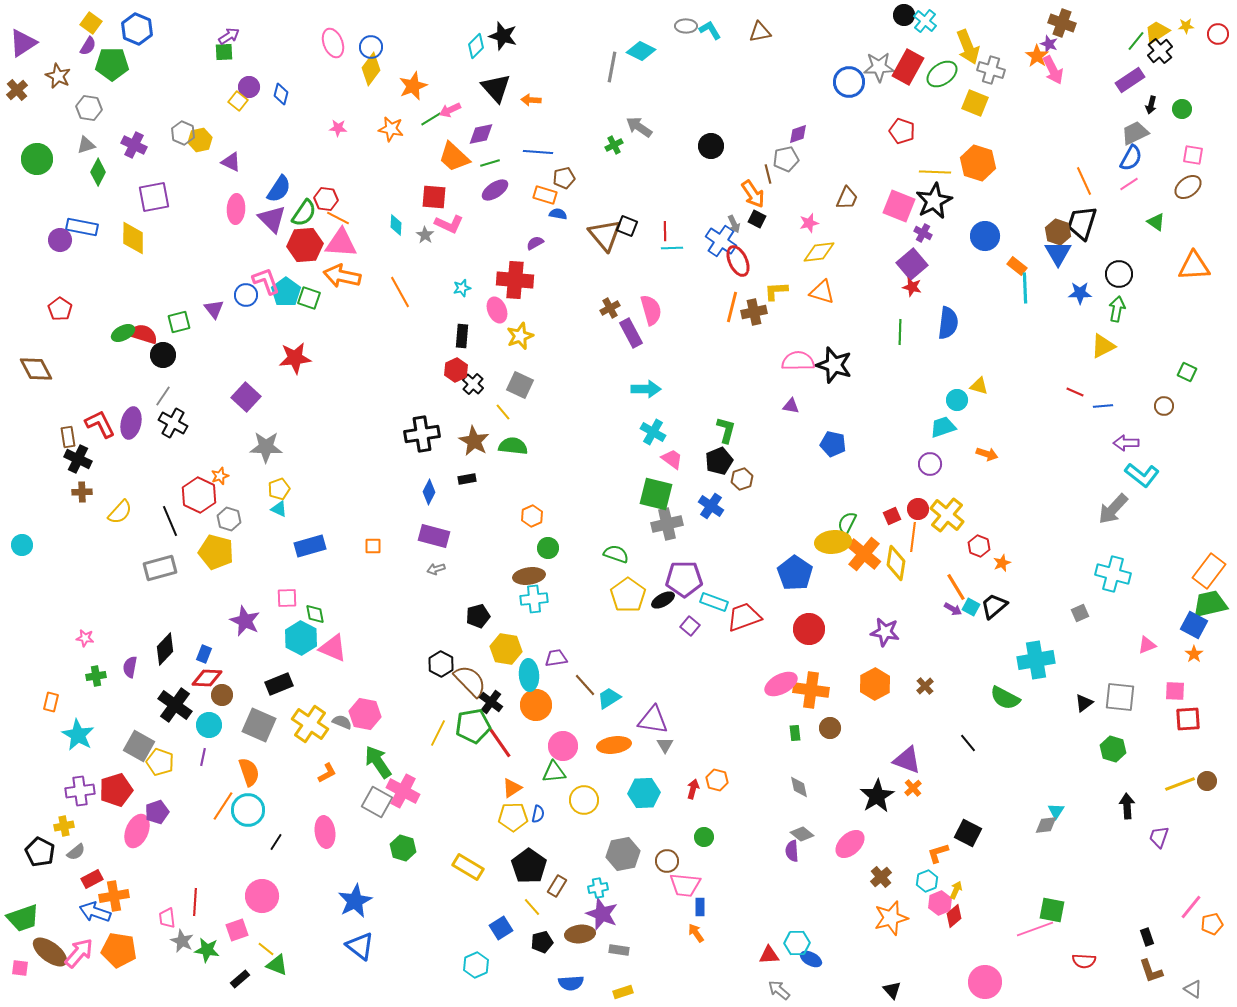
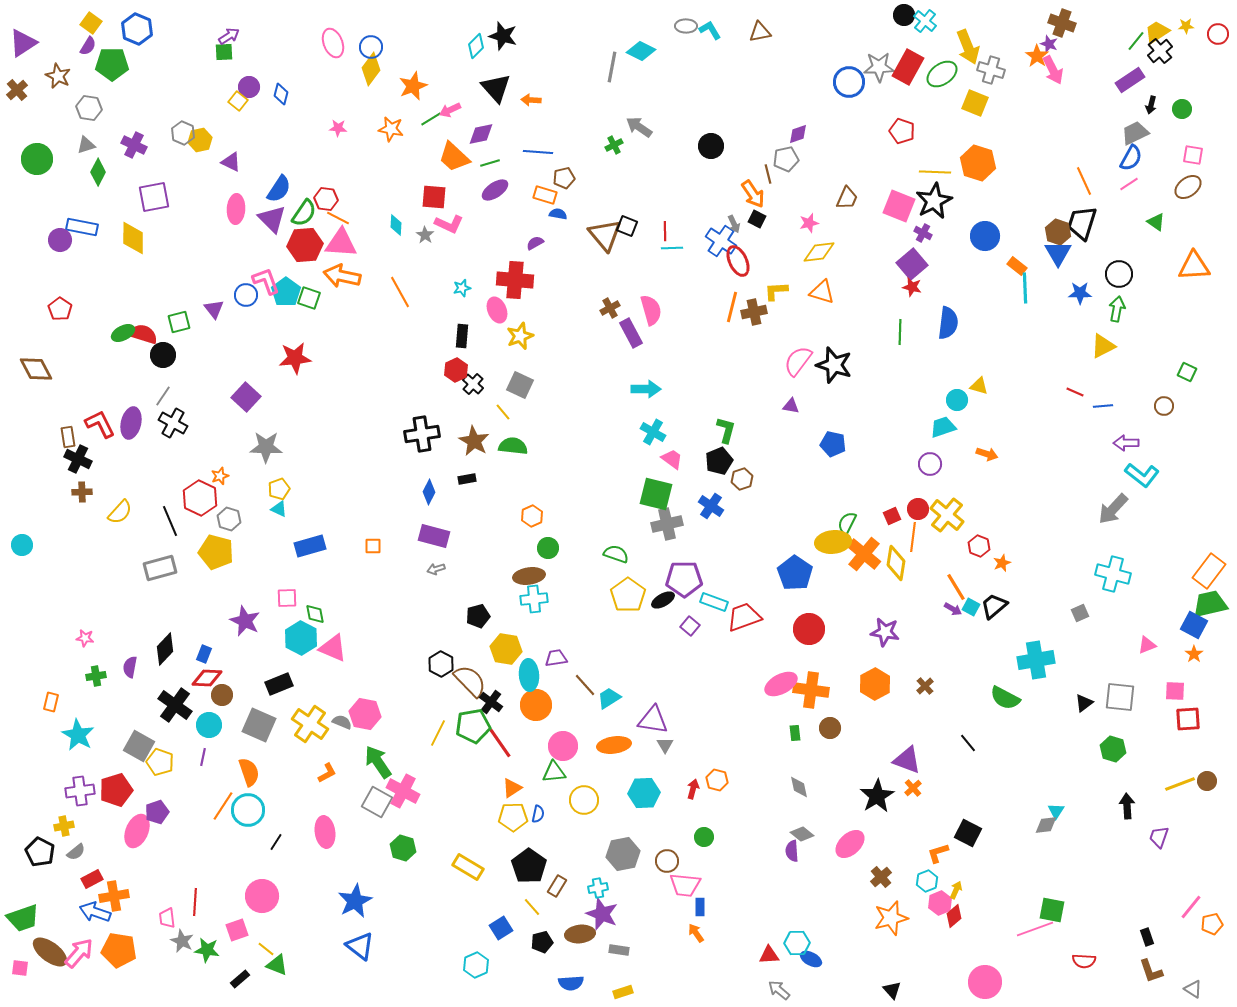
pink semicircle at (798, 361): rotated 52 degrees counterclockwise
red hexagon at (199, 495): moved 1 px right, 3 px down
